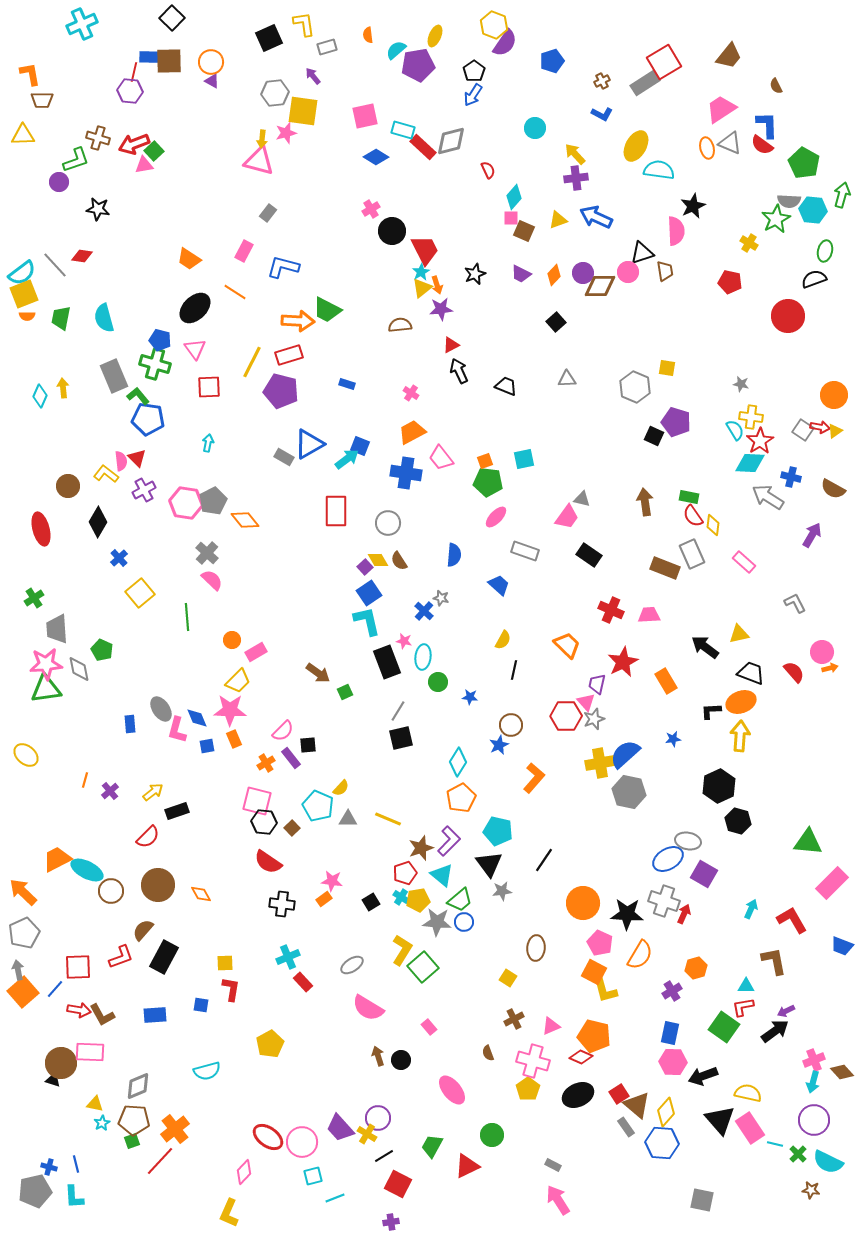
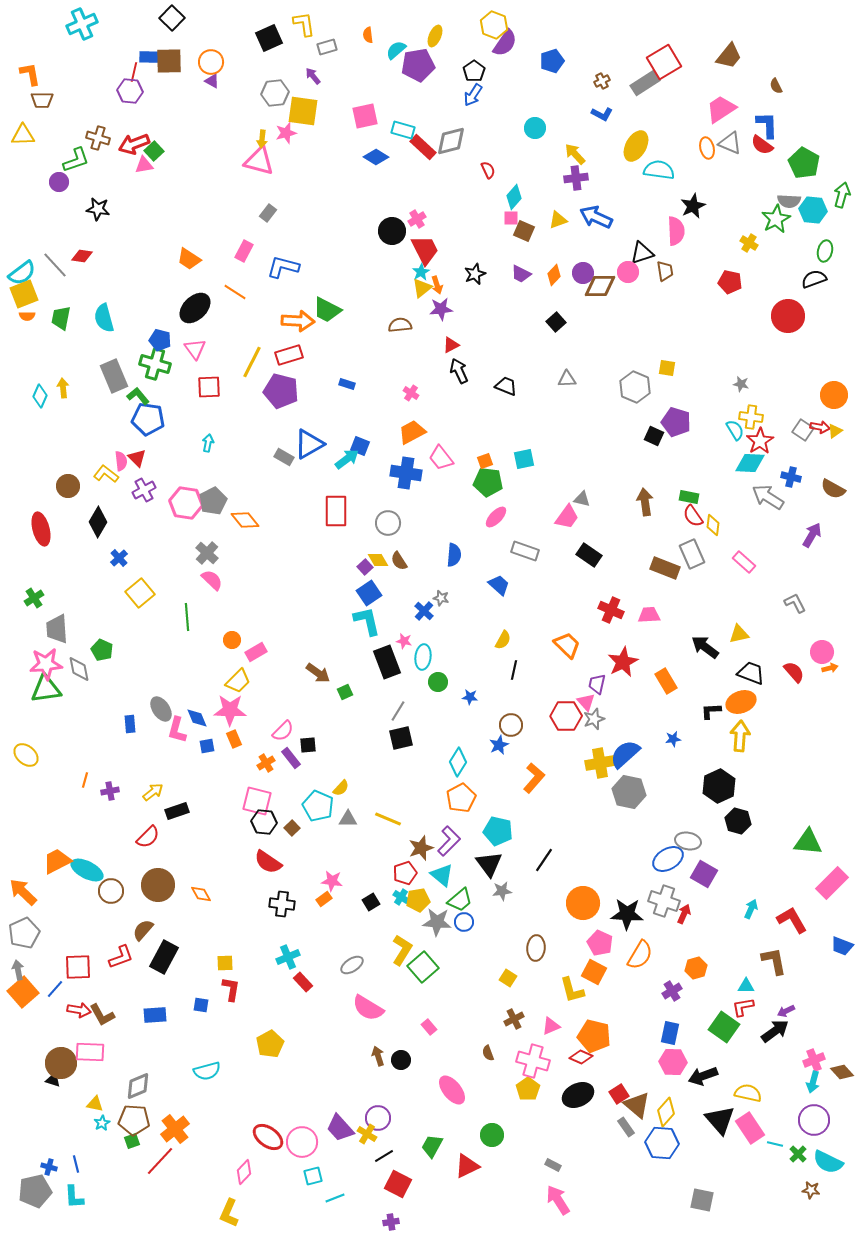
pink cross at (371, 209): moved 46 px right, 10 px down
purple cross at (110, 791): rotated 30 degrees clockwise
orange trapezoid at (57, 859): moved 2 px down
yellow L-shape at (605, 990): moved 33 px left
